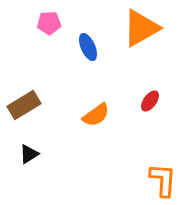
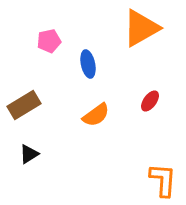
pink pentagon: moved 18 px down; rotated 10 degrees counterclockwise
blue ellipse: moved 17 px down; rotated 12 degrees clockwise
